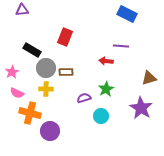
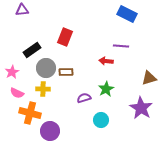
black rectangle: rotated 66 degrees counterclockwise
yellow cross: moved 3 px left
cyan circle: moved 4 px down
